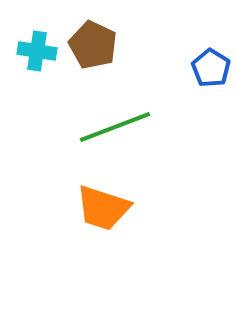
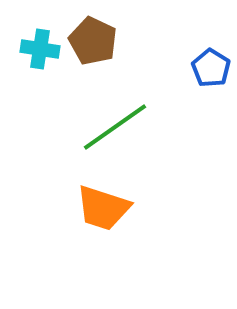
brown pentagon: moved 4 px up
cyan cross: moved 3 px right, 2 px up
green line: rotated 14 degrees counterclockwise
